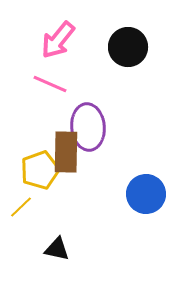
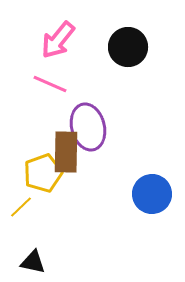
purple ellipse: rotated 9 degrees counterclockwise
yellow pentagon: moved 3 px right, 3 px down
blue circle: moved 6 px right
black triangle: moved 24 px left, 13 px down
